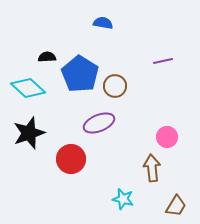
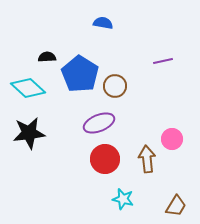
black star: rotated 12 degrees clockwise
pink circle: moved 5 px right, 2 px down
red circle: moved 34 px right
brown arrow: moved 5 px left, 9 px up
